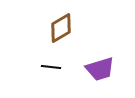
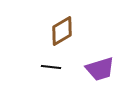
brown diamond: moved 1 px right, 3 px down
